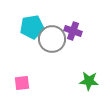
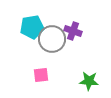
pink square: moved 19 px right, 8 px up
